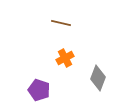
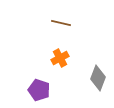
orange cross: moved 5 px left
